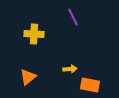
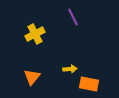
yellow cross: moved 1 px right; rotated 30 degrees counterclockwise
orange triangle: moved 4 px right; rotated 12 degrees counterclockwise
orange rectangle: moved 1 px left, 1 px up
